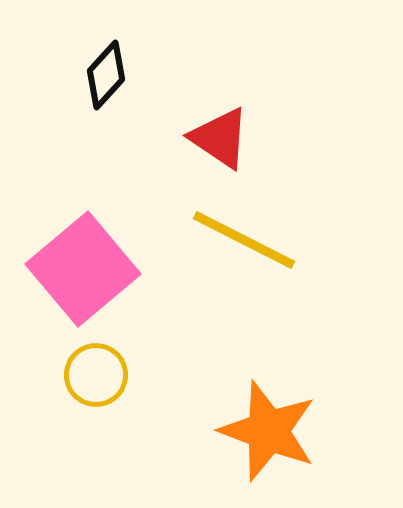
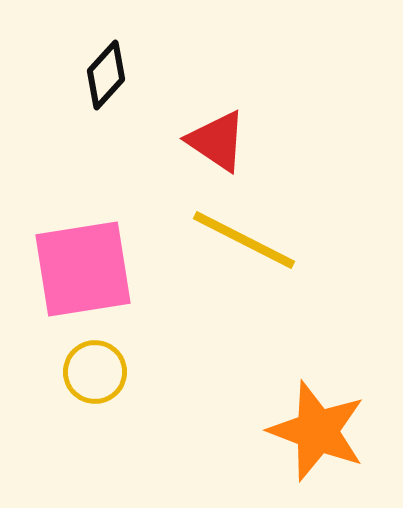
red triangle: moved 3 px left, 3 px down
pink square: rotated 31 degrees clockwise
yellow circle: moved 1 px left, 3 px up
orange star: moved 49 px right
